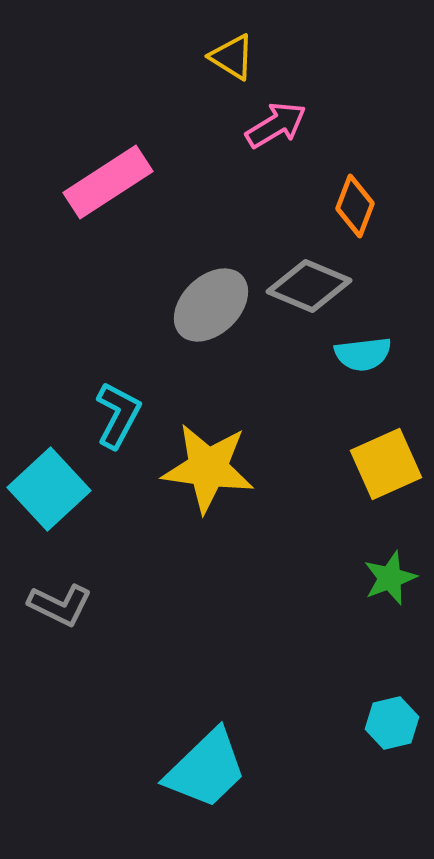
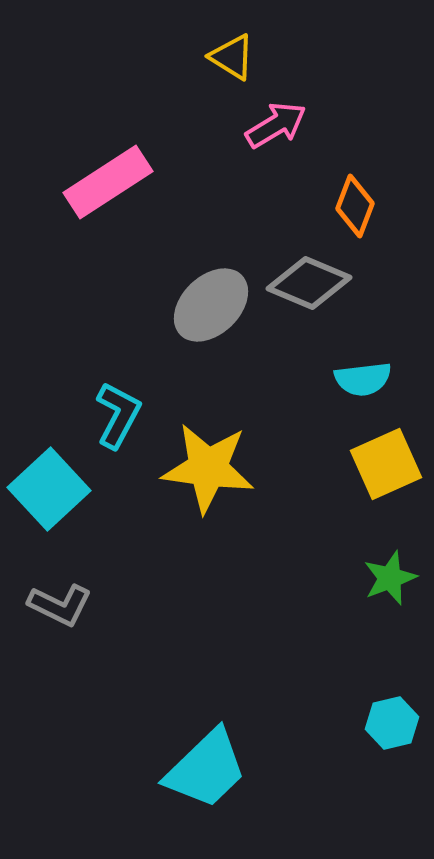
gray diamond: moved 3 px up
cyan semicircle: moved 25 px down
